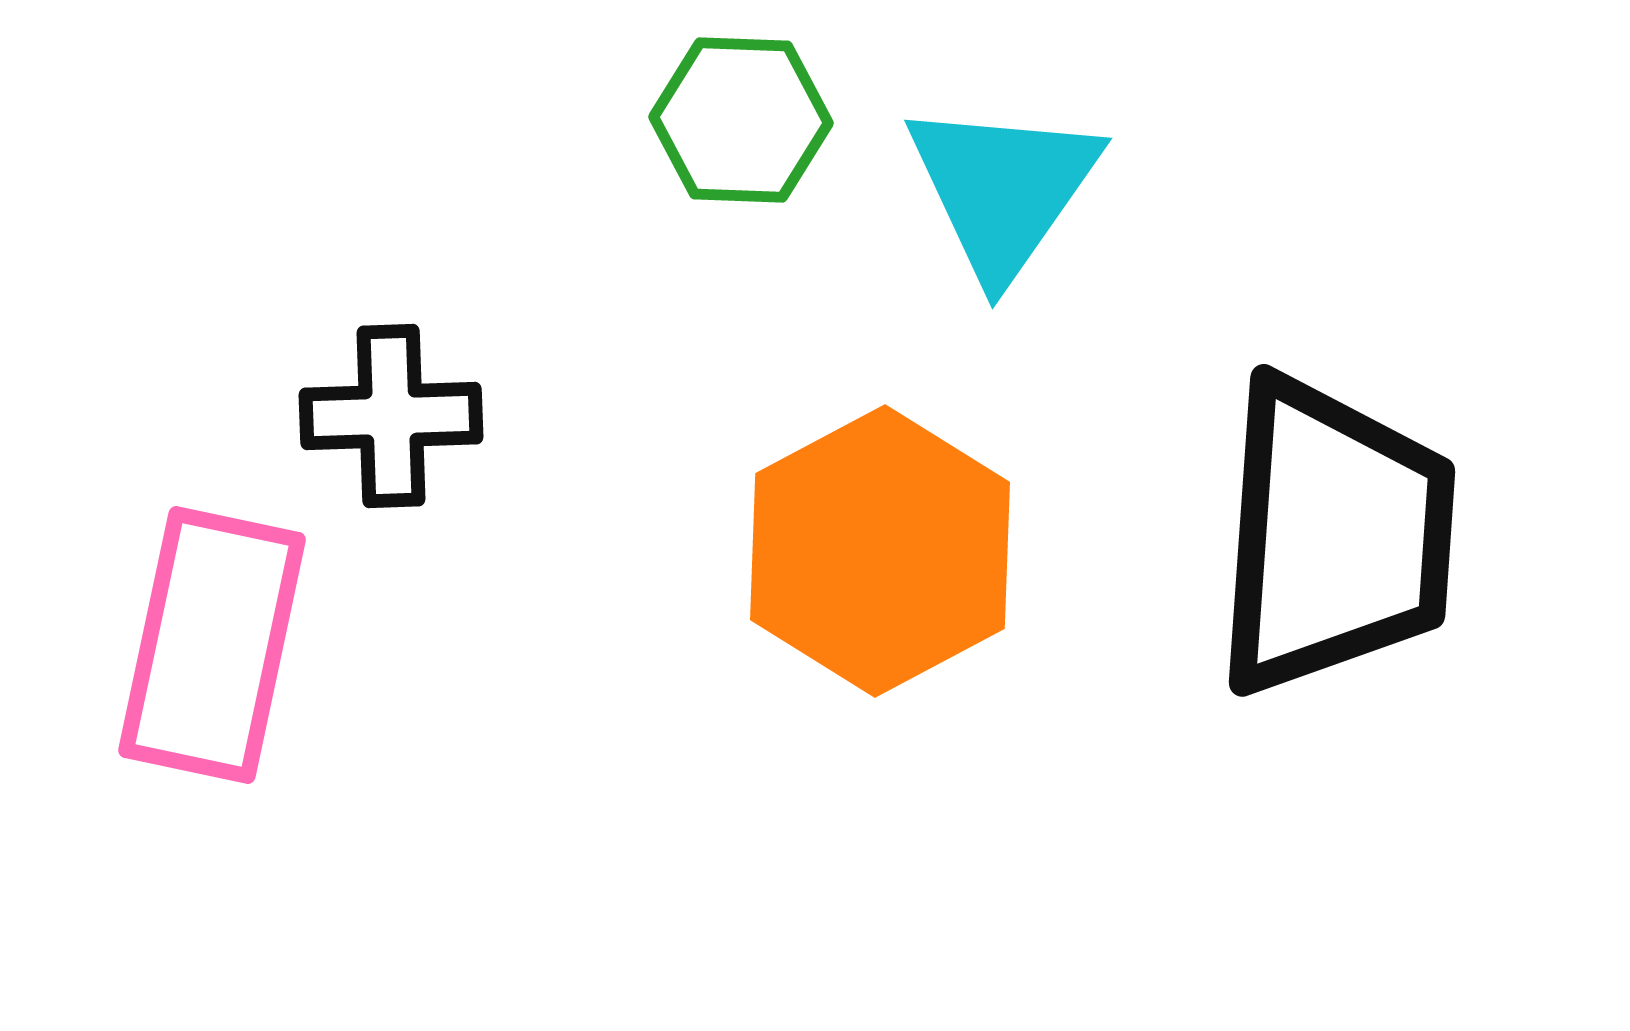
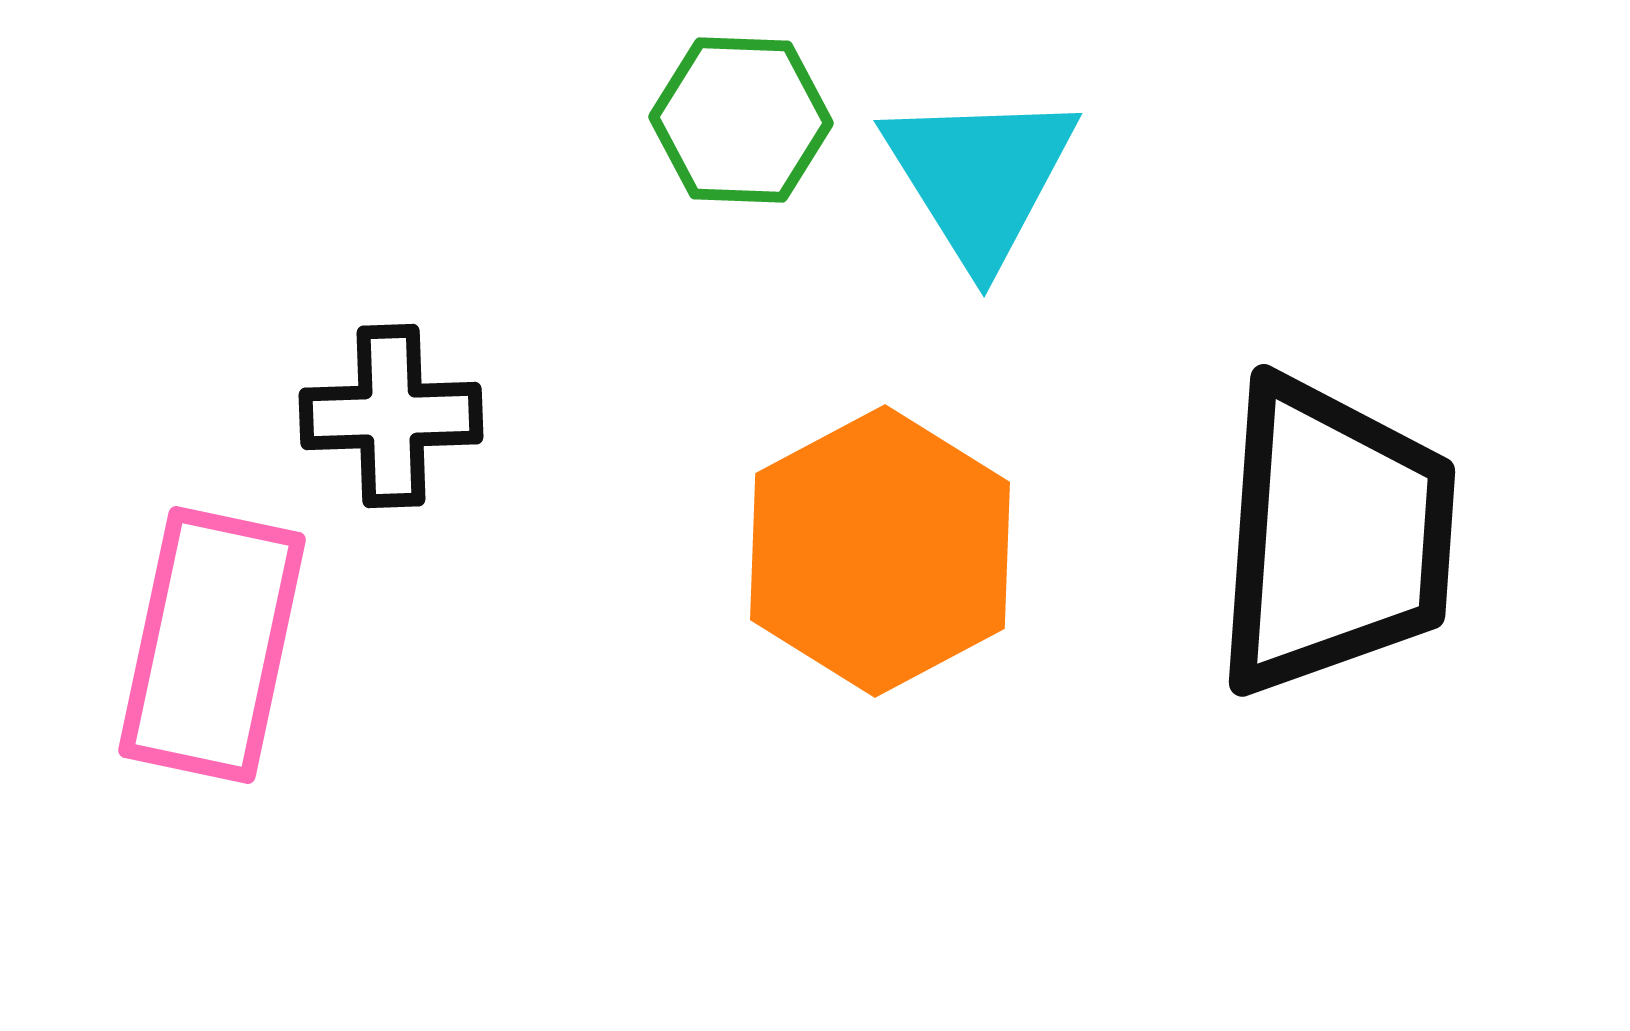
cyan triangle: moved 23 px left, 12 px up; rotated 7 degrees counterclockwise
